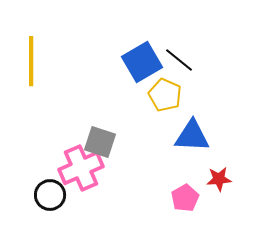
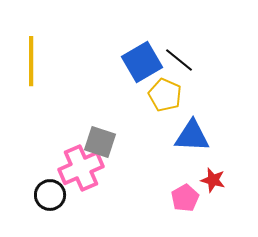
red star: moved 6 px left, 1 px down; rotated 20 degrees clockwise
